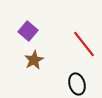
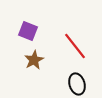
purple square: rotated 18 degrees counterclockwise
red line: moved 9 px left, 2 px down
